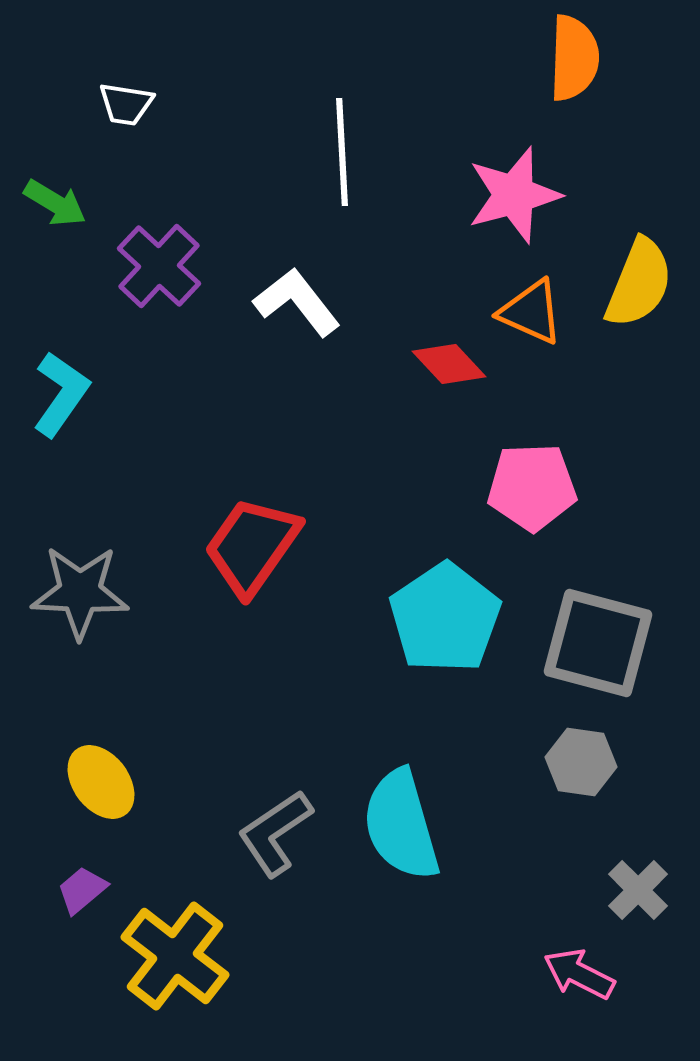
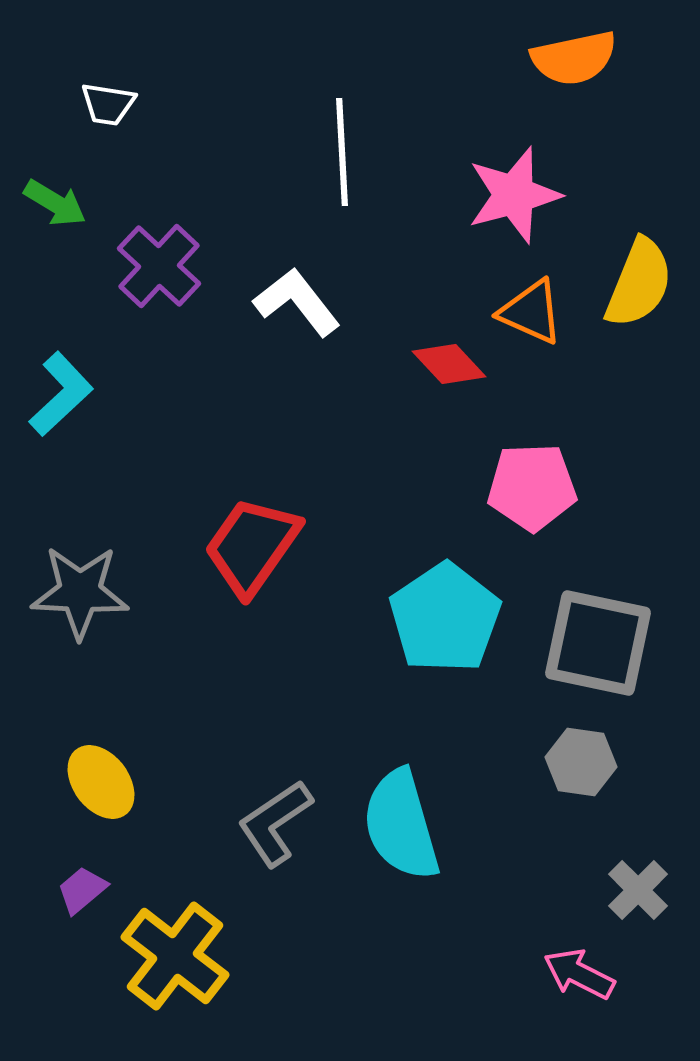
orange semicircle: rotated 76 degrees clockwise
white trapezoid: moved 18 px left
cyan L-shape: rotated 12 degrees clockwise
gray square: rotated 3 degrees counterclockwise
gray L-shape: moved 10 px up
